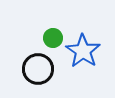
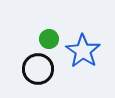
green circle: moved 4 px left, 1 px down
